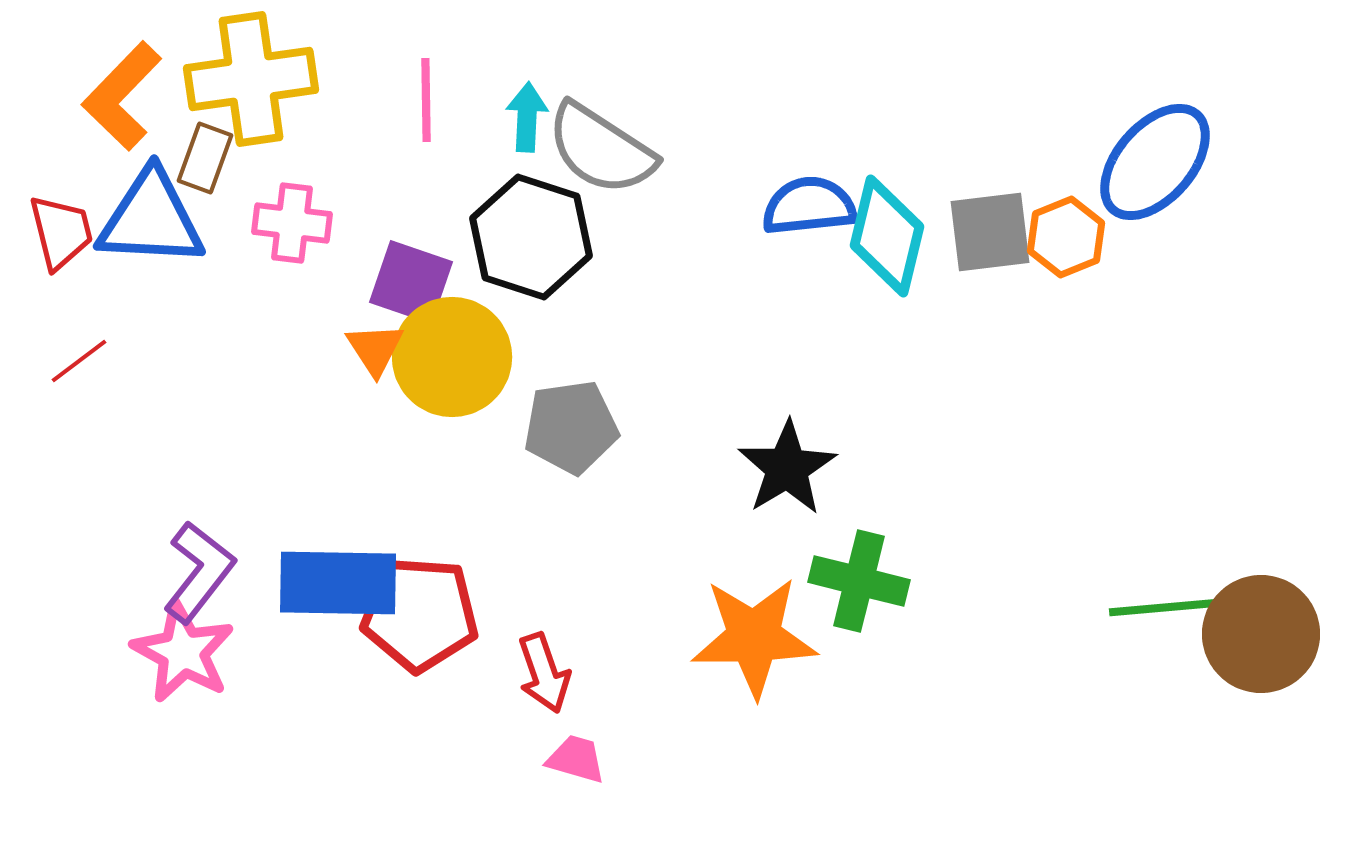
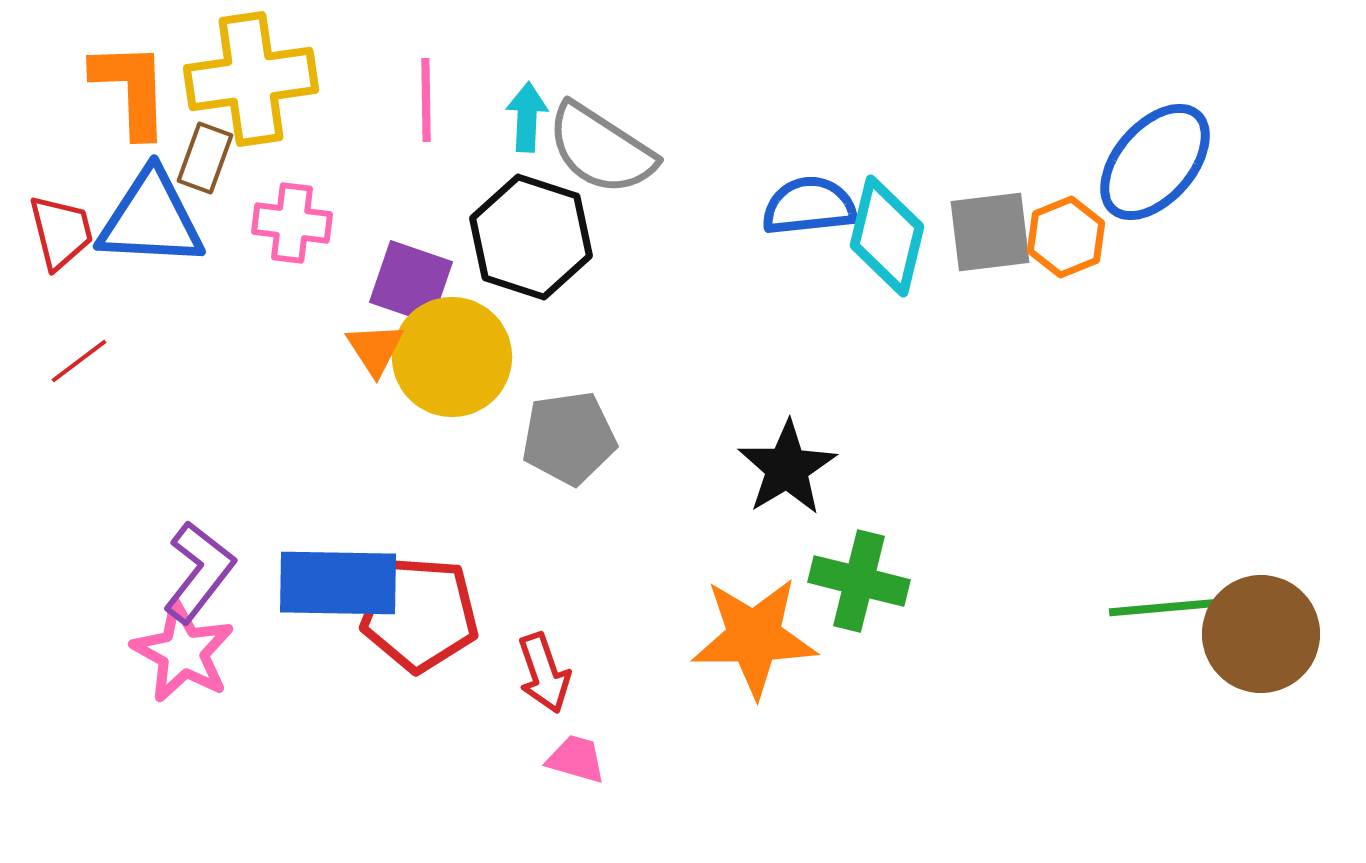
orange L-shape: moved 9 px right, 7 px up; rotated 134 degrees clockwise
gray pentagon: moved 2 px left, 11 px down
